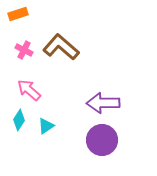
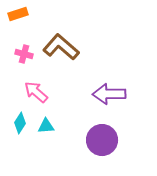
pink cross: moved 4 px down; rotated 12 degrees counterclockwise
pink arrow: moved 7 px right, 2 px down
purple arrow: moved 6 px right, 9 px up
cyan diamond: moved 1 px right, 3 px down
cyan triangle: rotated 30 degrees clockwise
